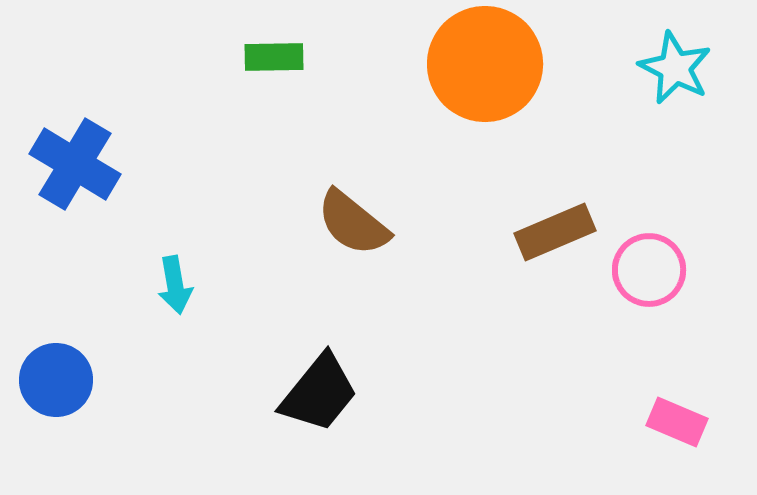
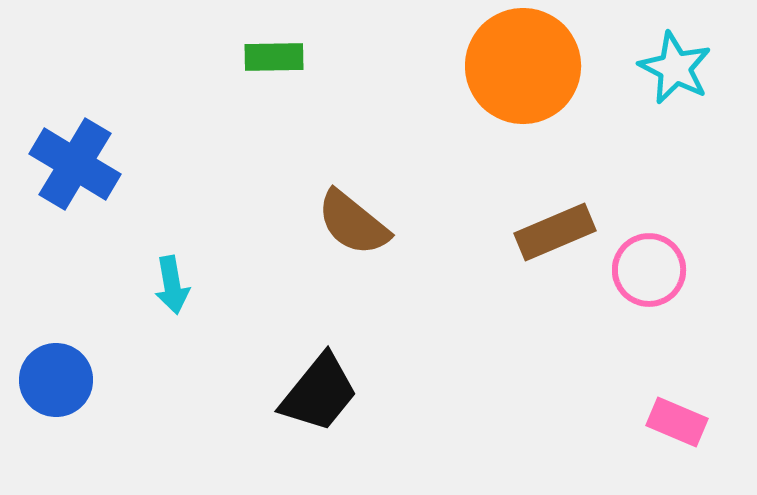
orange circle: moved 38 px right, 2 px down
cyan arrow: moved 3 px left
